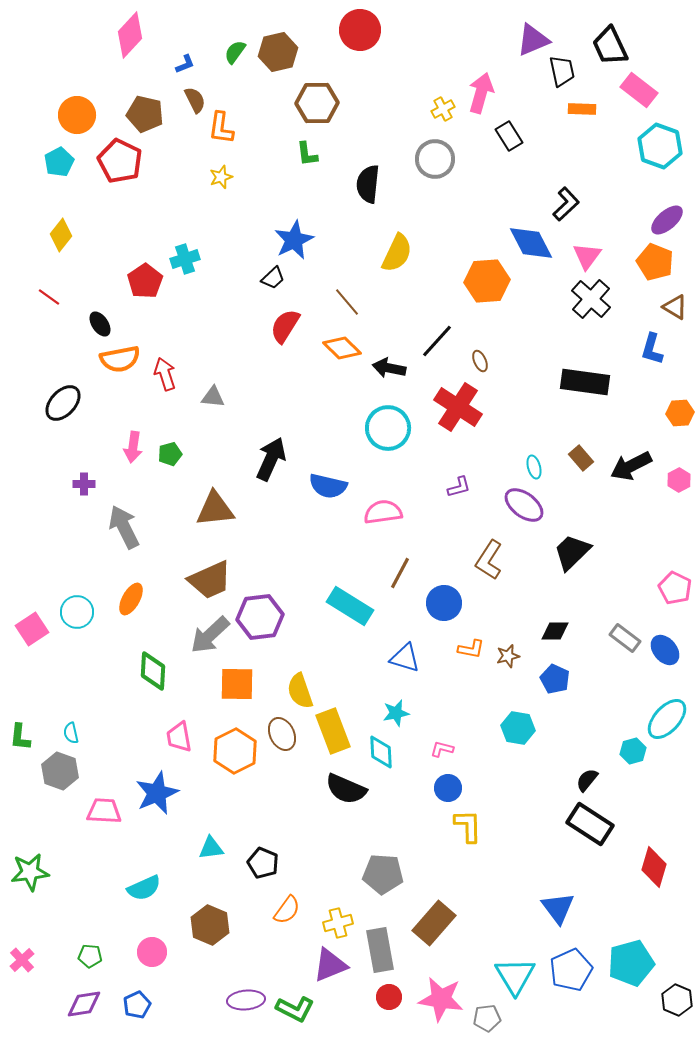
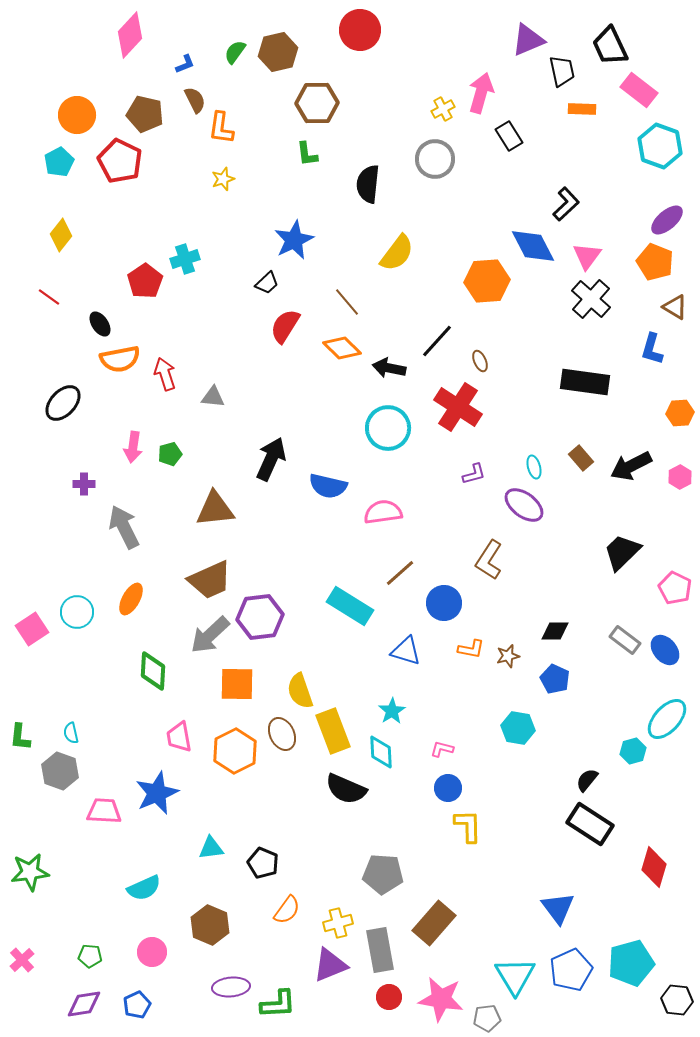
purple triangle at (533, 40): moved 5 px left
yellow star at (221, 177): moved 2 px right, 2 px down
blue diamond at (531, 243): moved 2 px right, 3 px down
yellow semicircle at (397, 253): rotated 12 degrees clockwise
black trapezoid at (273, 278): moved 6 px left, 5 px down
pink hexagon at (679, 480): moved 1 px right, 3 px up
purple L-shape at (459, 487): moved 15 px right, 13 px up
black trapezoid at (572, 552): moved 50 px right
brown line at (400, 573): rotated 20 degrees clockwise
gray rectangle at (625, 638): moved 2 px down
blue triangle at (405, 658): moved 1 px right, 7 px up
cyan star at (396, 713): moved 4 px left, 2 px up; rotated 20 degrees counterclockwise
purple ellipse at (246, 1000): moved 15 px left, 13 px up
black hexagon at (677, 1000): rotated 16 degrees counterclockwise
green L-shape at (295, 1009): moved 17 px left, 5 px up; rotated 30 degrees counterclockwise
